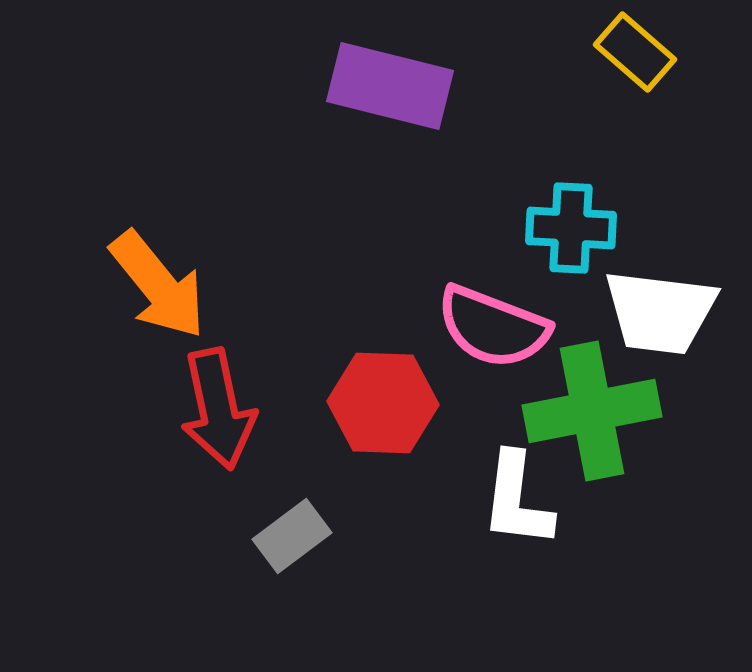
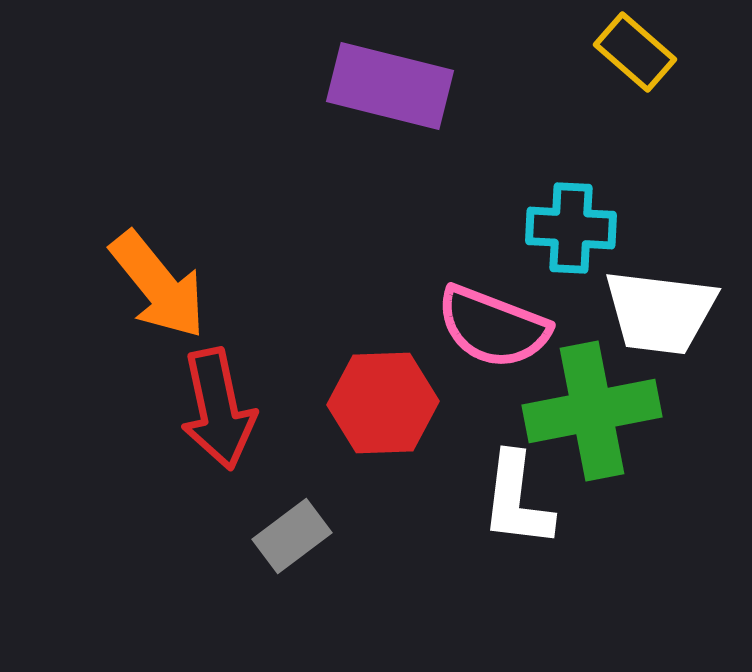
red hexagon: rotated 4 degrees counterclockwise
